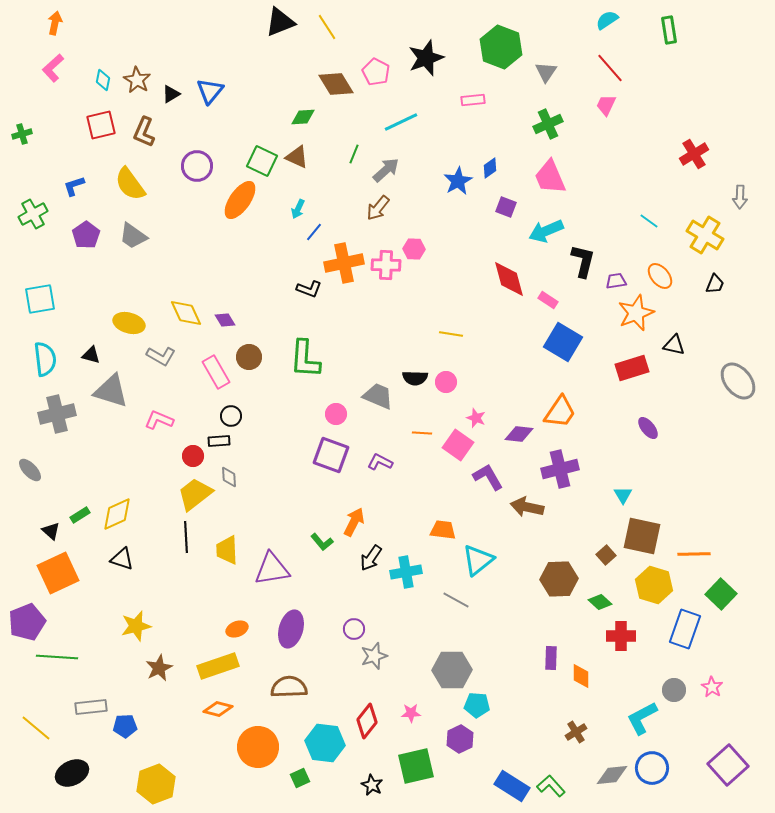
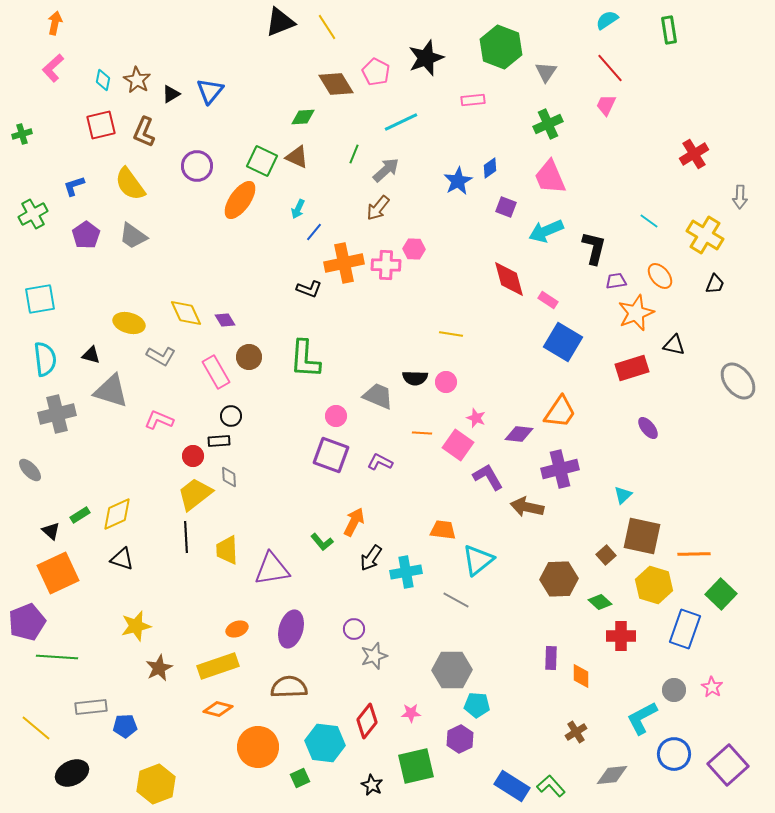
black L-shape at (583, 261): moved 11 px right, 13 px up
pink circle at (336, 414): moved 2 px down
cyan triangle at (623, 495): rotated 18 degrees clockwise
blue circle at (652, 768): moved 22 px right, 14 px up
